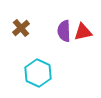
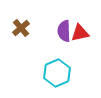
red triangle: moved 3 px left, 1 px down
cyan hexagon: moved 19 px right; rotated 12 degrees clockwise
